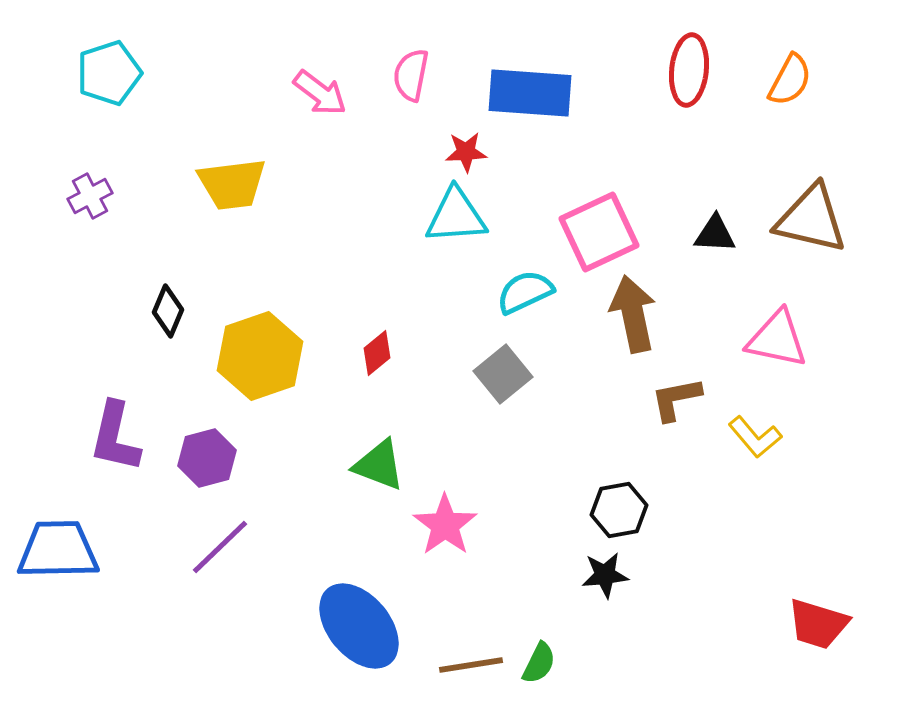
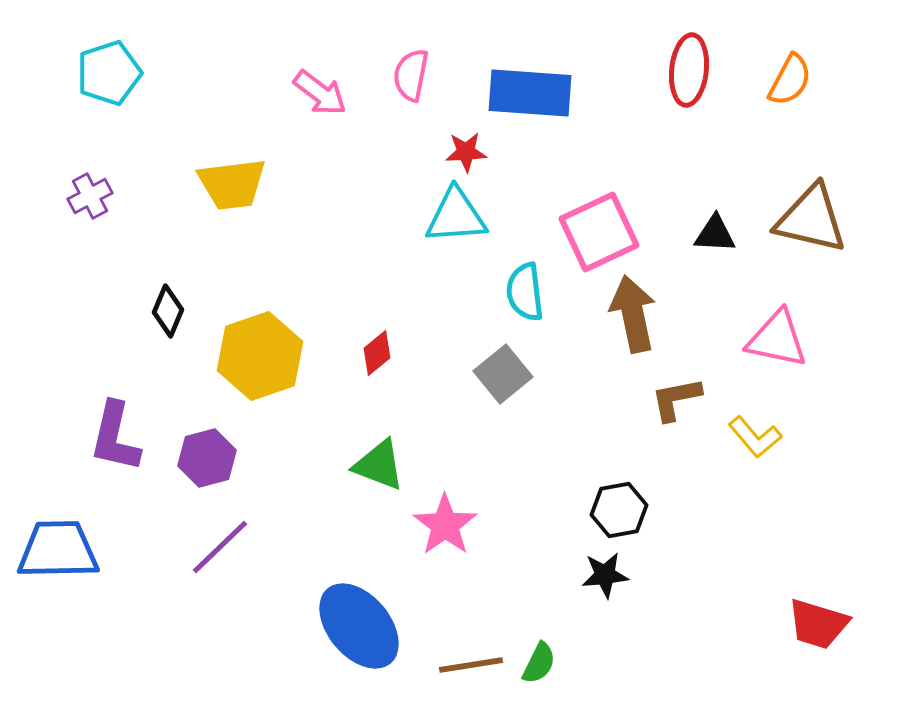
cyan semicircle: rotated 72 degrees counterclockwise
